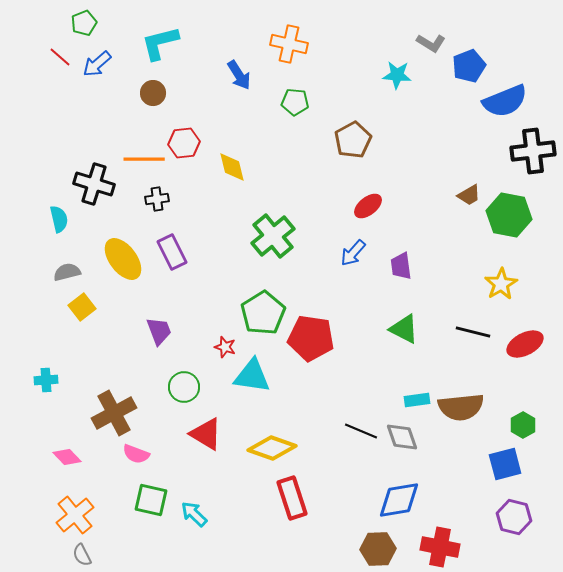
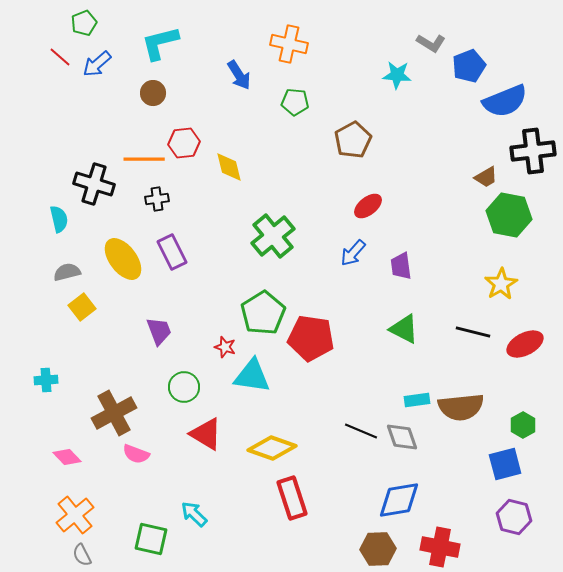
yellow diamond at (232, 167): moved 3 px left
brown trapezoid at (469, 195): moved 17 px right, 18 px up
green square at (151, 500): moved 39 px down
